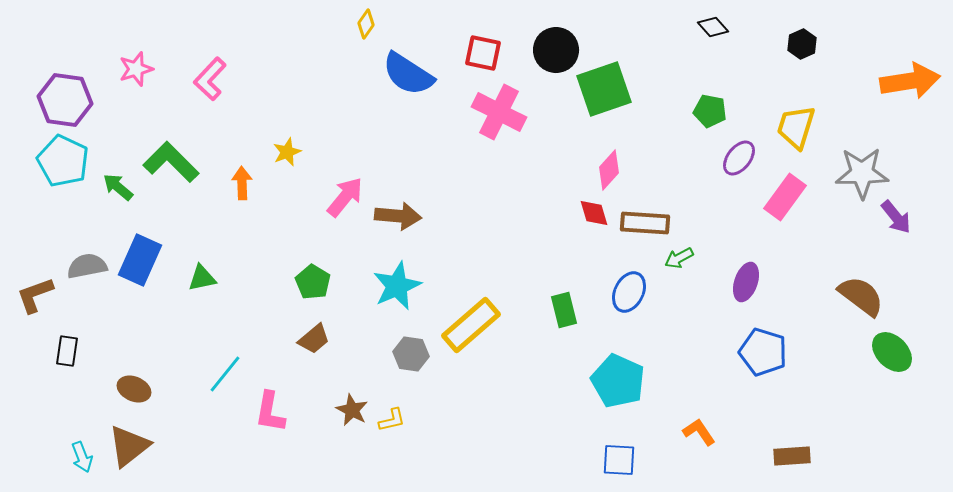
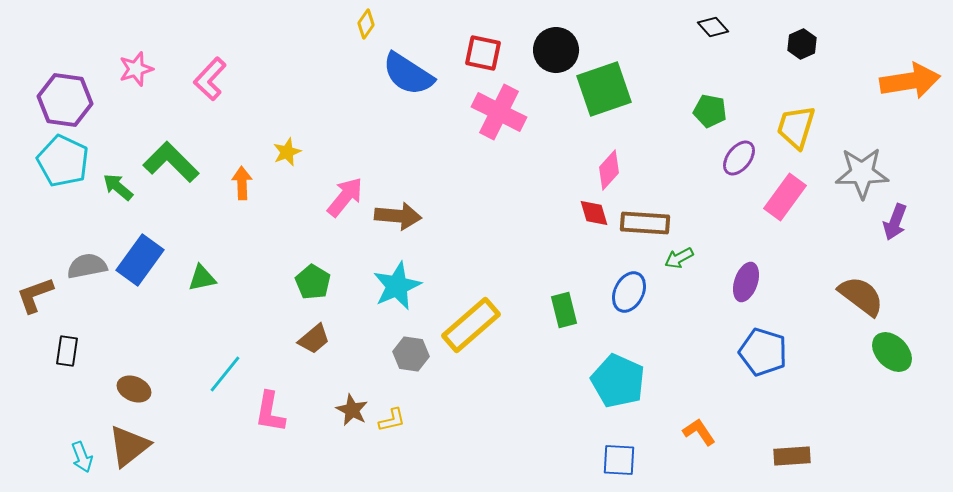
purple arrow at (896, 217): moved 1 px left, 5 px down; rotated 60 degrees clockwise
blue rectangle at (140, 260): rotated 12 degrees clockwise
